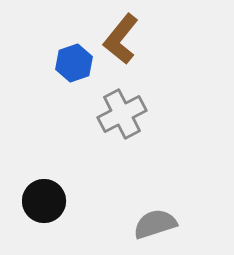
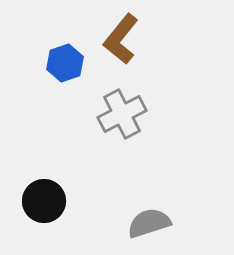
blue hexagon: moved 9 px left
gray semicircle: moved 6 px left, 1 px up
